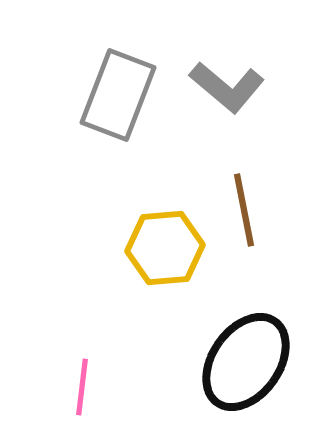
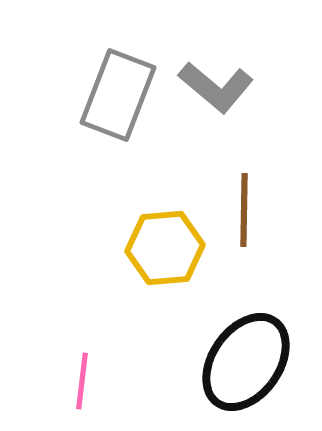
gray L-shape: moved 11 px left
brown line: rotated 12 degrees clockwise
pink line: moved 6 px up
